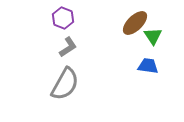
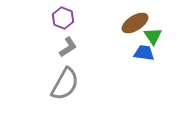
brown ellipse: rotated 12 degrees clockwise
blue trapezoid: moved 4 px left, 13 px up
